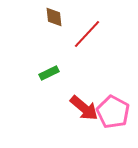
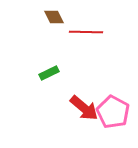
brown diamond: rotated 20 degrees counterclockwise
red line: moved 1 px left, 2 px up; rotated 48 degrees clockwise
